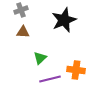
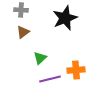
gray cross: rotated 24 degrees clockwise
black star: moved 1 px right, 2 px up
brown triangle: rotated 40 degrees counterclockwise
orange cross: rotated 12 degrees counterclockwise
